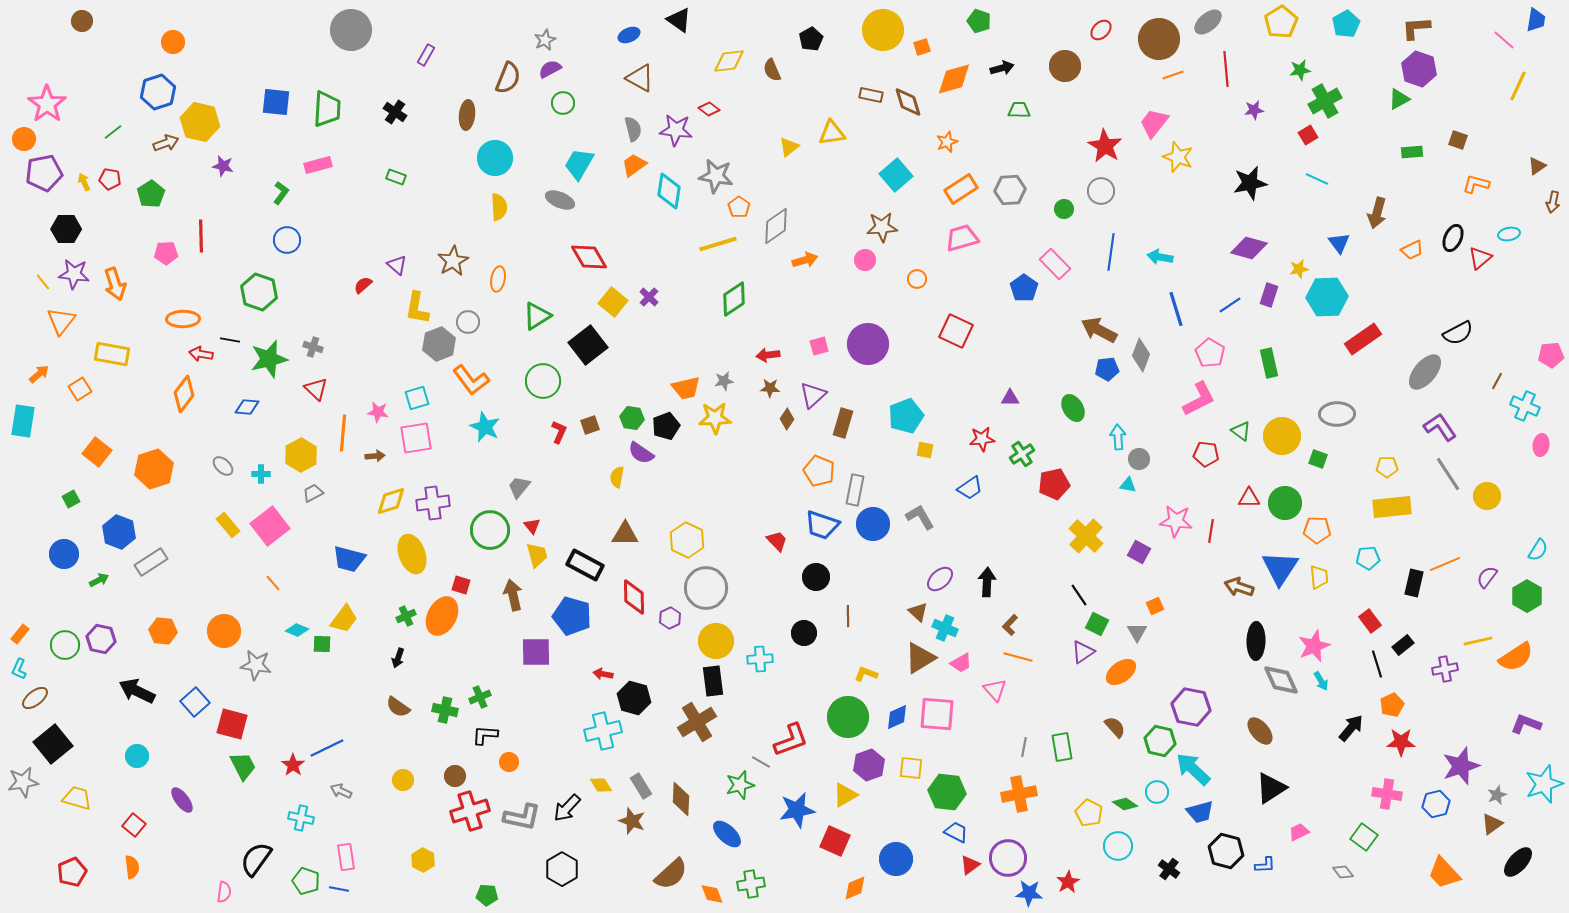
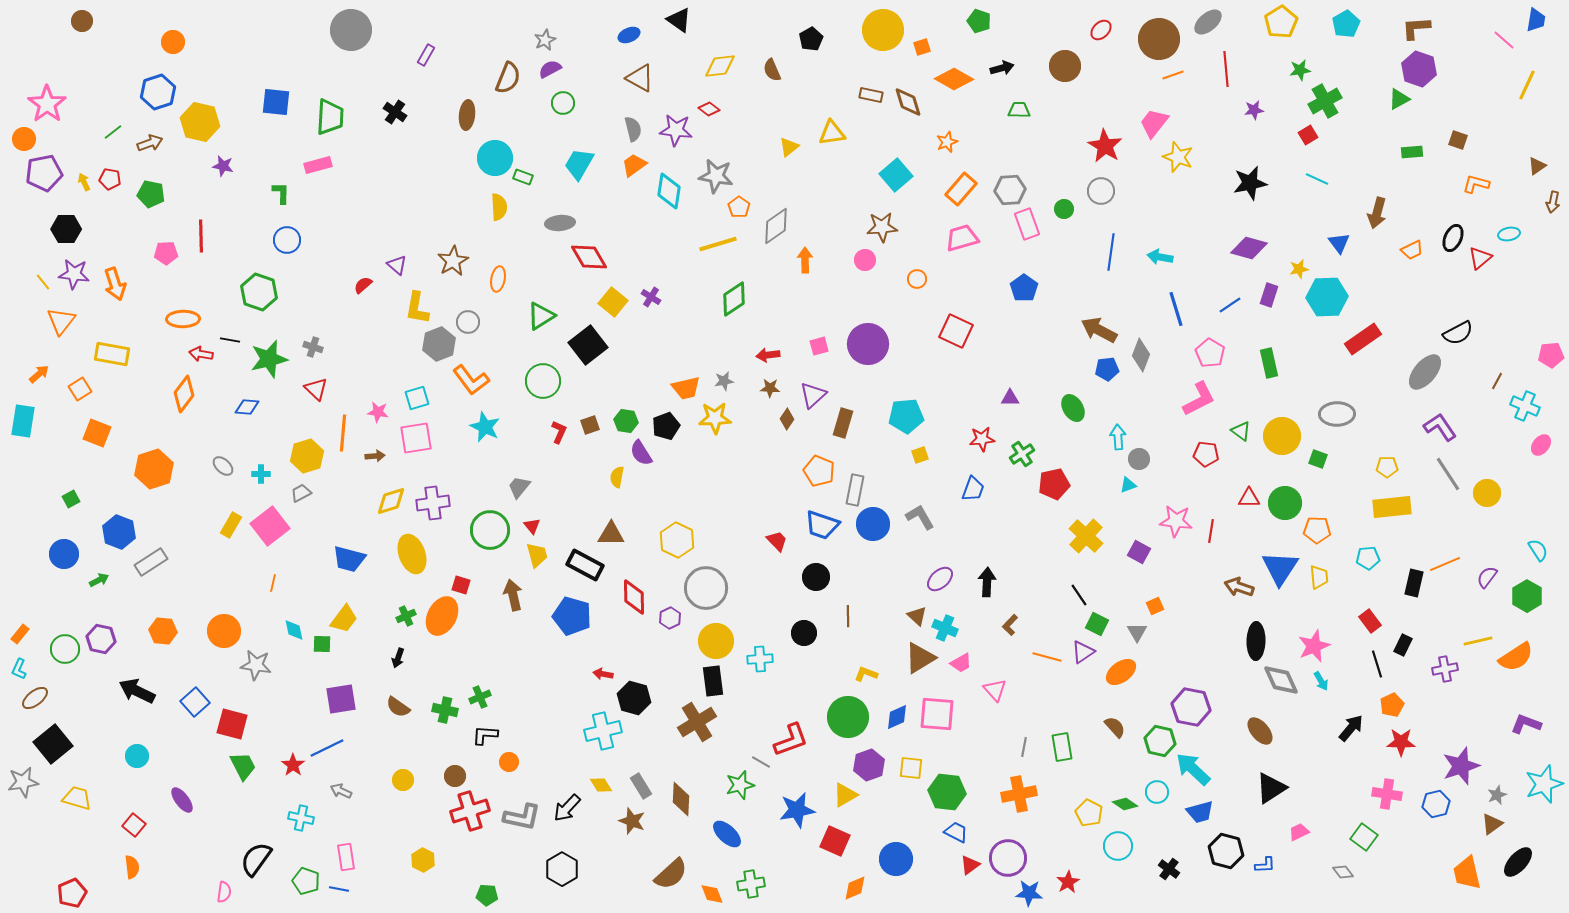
yellow diamond at (729, 61): moved 9 px left, 5 px down
orange diamond at (954, 79): rotated 45 degrees clockwise
yellow line at (1518, 86): moved 9 px right, 1 px up
green trapezoid at (327, 109): moved 3 px right, 8 px down
brown arrow at (166, 143): moved 16 px left
green rectangle at (396, 177): moved 127 px right
orange rectangle at (961, 189): rotated 16 degrees counterclockwise
green L-shape at (281, 193): rotated 35 degrees counterclockwise
green pentagon at (151, 194): rotated 28 degrees counterclockwise
gray ellipse at (560, 200): moved 23 px down; rotated 28 degrees counterclockwise
orange arrow at (805, 260): rotated 75 degrees counterclockwise
pink rectangle at (1055, 264): moved 28 px left, 40 px up; rotated 24 degrees clockwise
purple cross at (649, 297): moved 2 px right; rotated 12 degrees counterclockwise
green triangle at (537, 316): moved 4 px right
cyan pentagon at (906, 416): rotated 16 degrees clockwise
green hexagon at (632, 418): moved 6 px left, 3 px down
pink ellipse at (1541, 445): rotated 30 degrees clockwise
yellow square at (925, 450): moved 5 px left, 5 px down; rotated 30 degrees counterclockwise
orange square at (97, 452): moved 19 px up; rotated 16 degrees counterclockwise
purple semicircle at (641, 453): rotated 24 degrees clockwise
yellow hexagon at (301, 455): moved 6 px right, 1 px down; rotated 12 degrees clockwise
cyan triangle at (1128, 485): rotated 30 degrees counterclockwise
blue trapezoid at (970, 488): moved 3 px right, 1 px down; rotated 36 degrees counterclockwise
gray trapezoid at (313, 493): moved 12 px left
yellow circle at (1487, 496): moved 3 px up
yellow rectangle at (228, 525): moved 3 px right; rotated 70 degrees clockwise
brown triangle at (625, 534): moved 14 px left
yellow hexagon at (687, 540): moved 10 px left
cyan semicircle at (1538, 550): rotated 65 degrees counterclockwise
orange line at (273, 583): rotated 54 degrees clockwise
brown triangle at (918, 612): moved 1 px left, 4 px down
cyan diamond at (297, 630): moved 3 px left; rotated 55 degrees clockwise
green circle at (65, 645): moved 4 px down
black rectangle at (1403, 645): rotated 25 degrees counterclockwise
purple square at (536, 652): moved 195 px left, 47 px down; rotated 8 degrees counterclockwise
orange line at (1018, 657): moved 29 px right
red pentagon at (72, 872): moved 21 px down
orange trapezoid at (1444, 873): moved 23 px right; rotated 30 degrees clockwise
